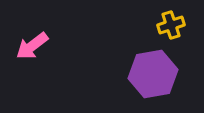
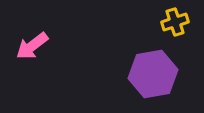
yellow cross: moved 4 px right, 3 px up
